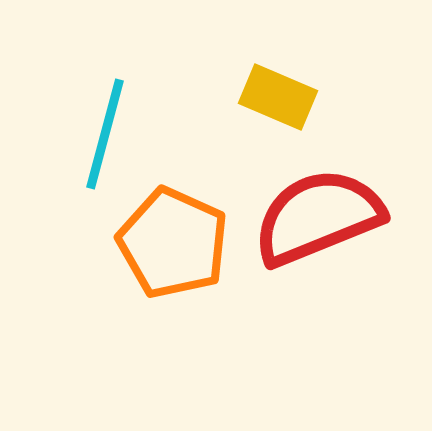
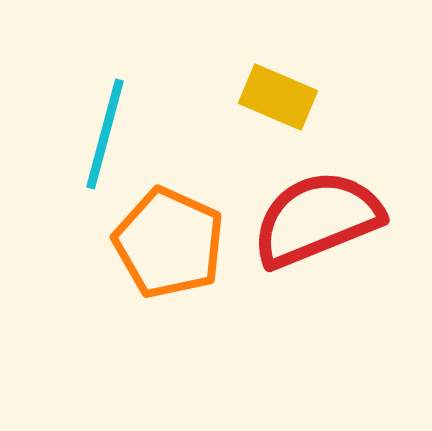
red semicircle: moved 1 px left, 2 px down
orange pentagon: moved 4 px left
